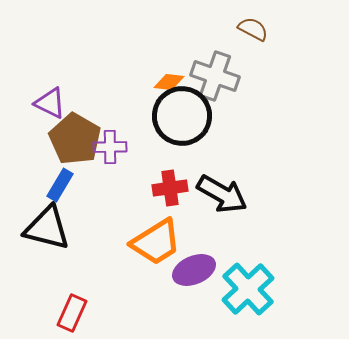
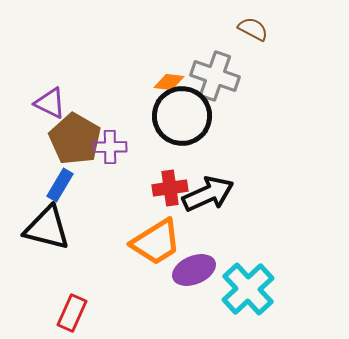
black arrow: moved 14 px left; rotated 54 degrees counterclockwise
